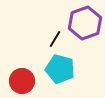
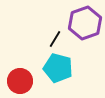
cyan pentagon: moved 2 px left, 1 px up
red circle: moved 2 px left
